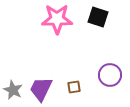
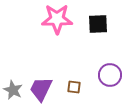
black square: moved 7 px down; rotated 20 degrees counterclockwise
brown square: rotated 16 degrees clockwise
